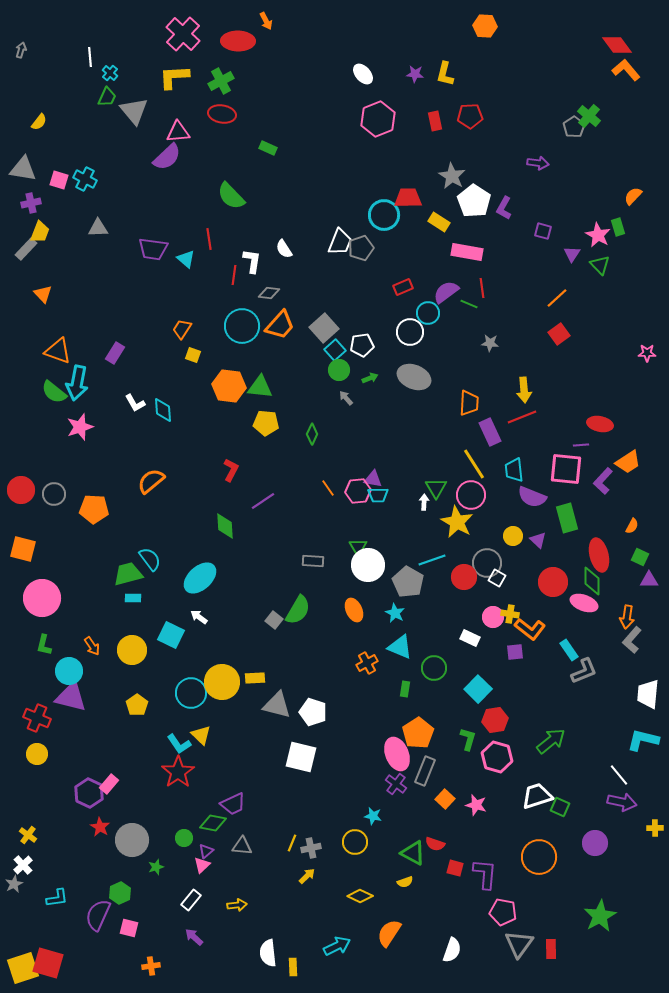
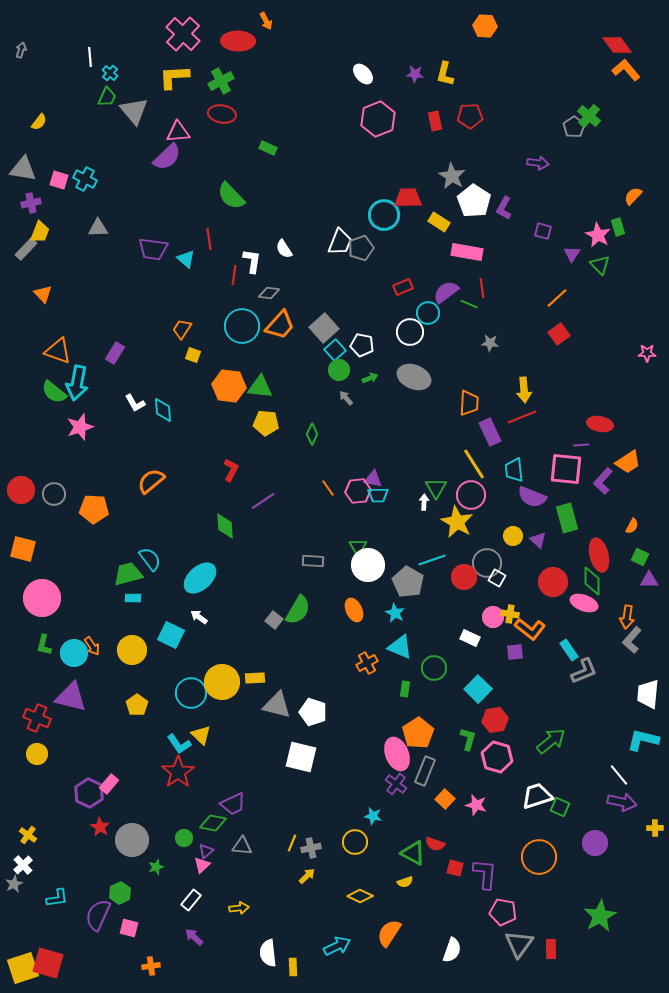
white pentagon at (362, 345): rotated 20 degrees clockwise
cyan circle at (69, 671): moved 5 px right, 18 px up
yellow arrow at (237, 905): moved 2 px right, 3 px down
